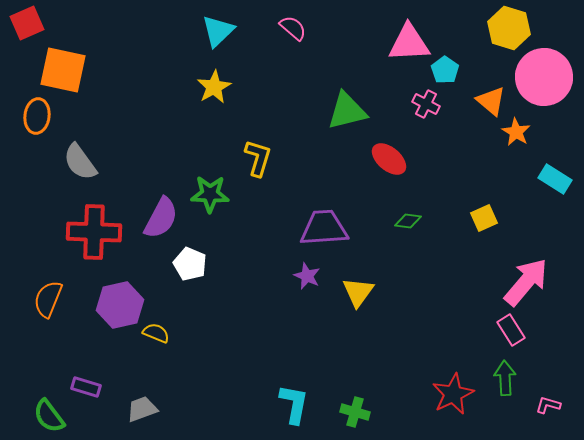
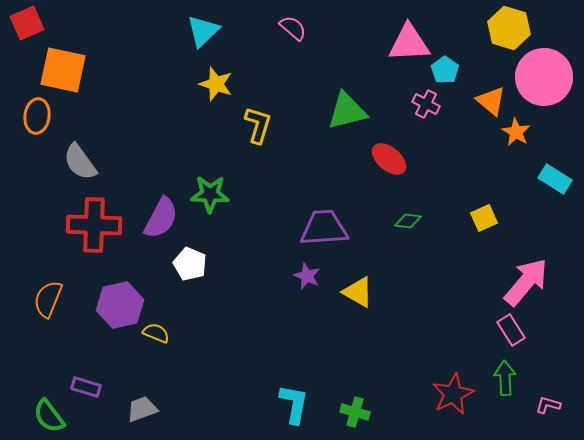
cyan triangle: moved 15 px left
yellow star: moved 2 px right, 3 px up; rotated 24 degrees counterclockwise
yellow L-shape: moved 33 px up
red cross: moved 7 px up
yellow triangle: rotated 36 degrees counterclockwise
